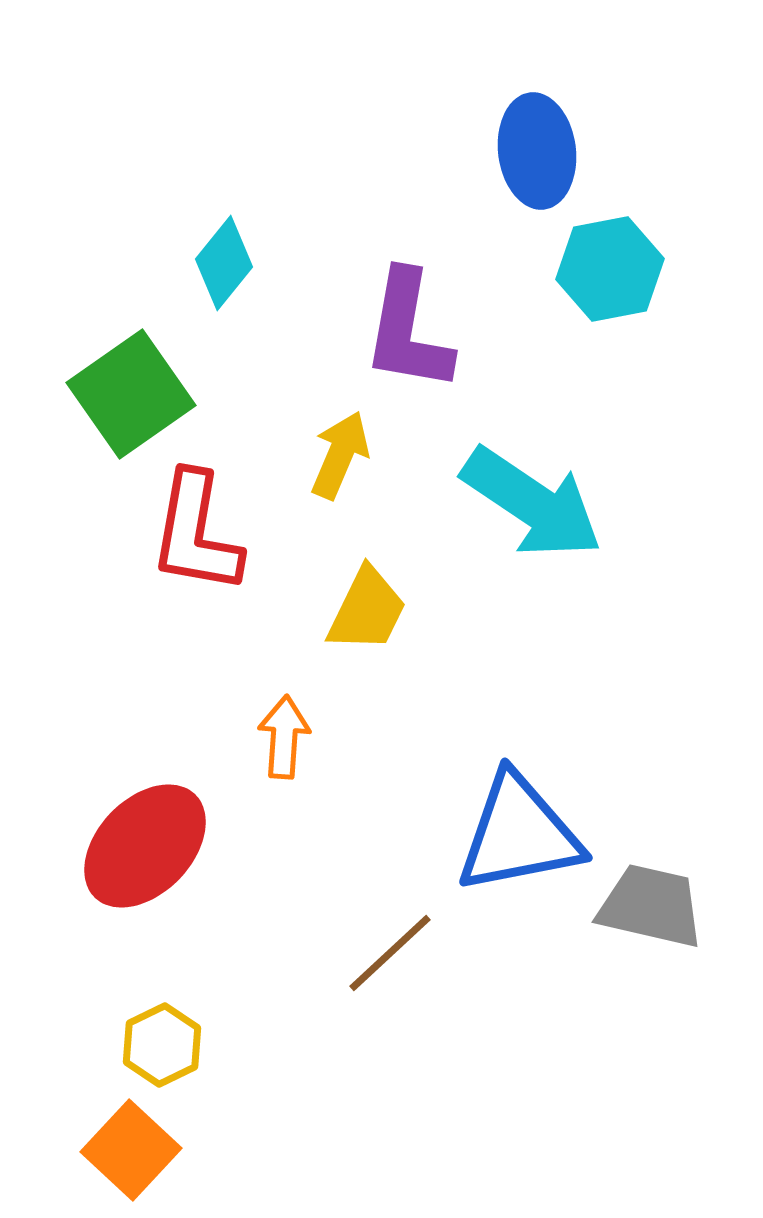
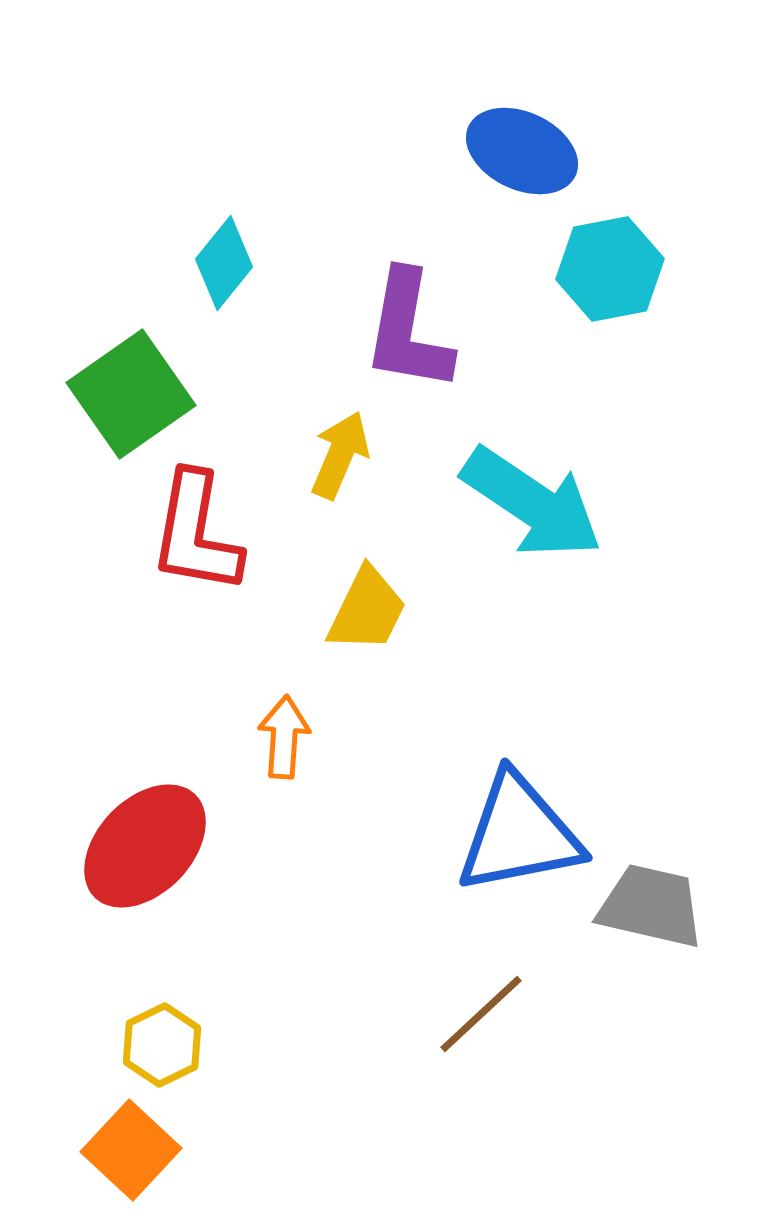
blue ellipse: moved 15 px left; rotated 58 degrees counterclockwise
brown line: moved 91 px right, 61 px down
